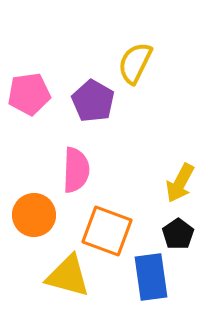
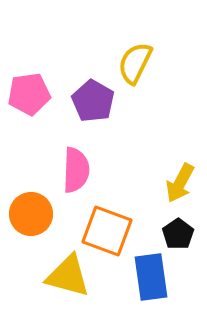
orange circle: moved 3 px left, 1 px up
